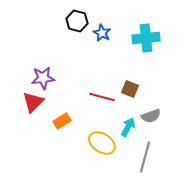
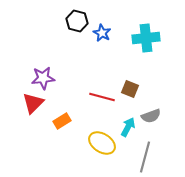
red triangle: moved 1 px down
